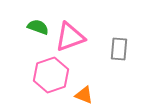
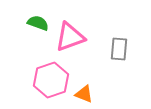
green semicircle: moved 4 px up
pink hexagon: moved 5 px down
orange triangle: moved 1 px up
